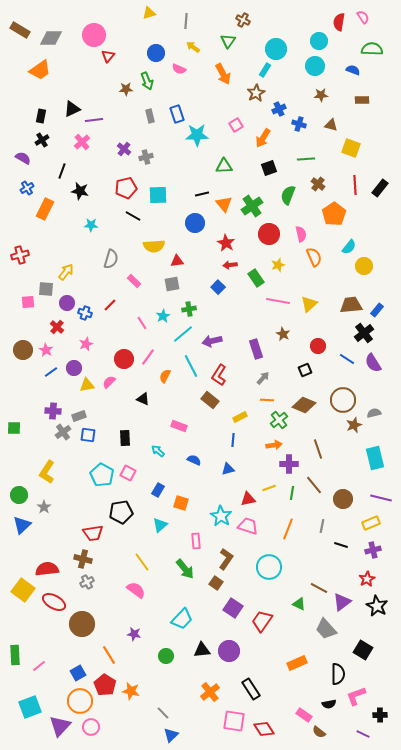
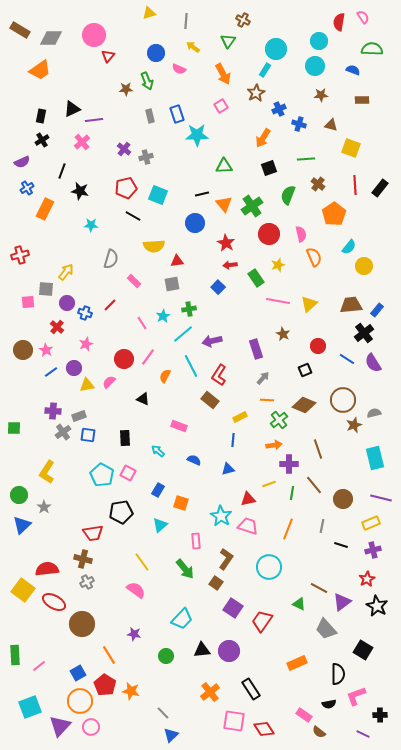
pink square at (236, 125): moved 15 px left, 19 px up
purple semicircle at (23, 158): moved 1 px left, 4 px down; rotated 126 degrees clockwise
cyan square at (158, 195): rotated 24 degrees clockwise
yellow line at (269, 488): moved 4 px up
